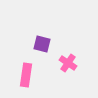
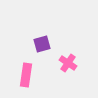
purple square: rotated 30 degrees counterclockwise
